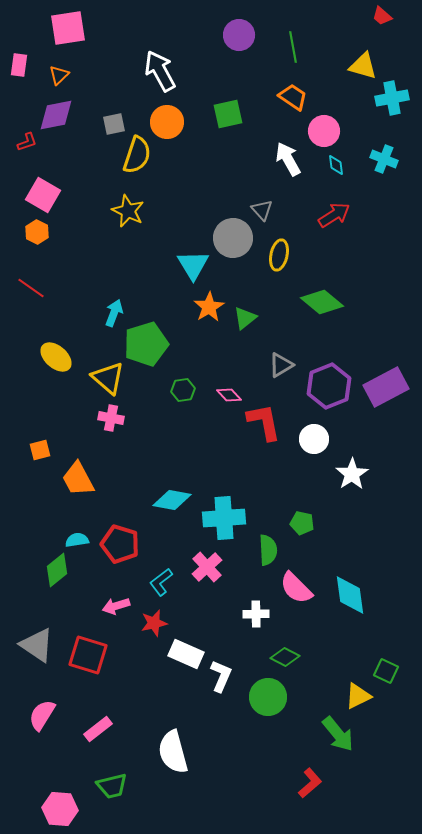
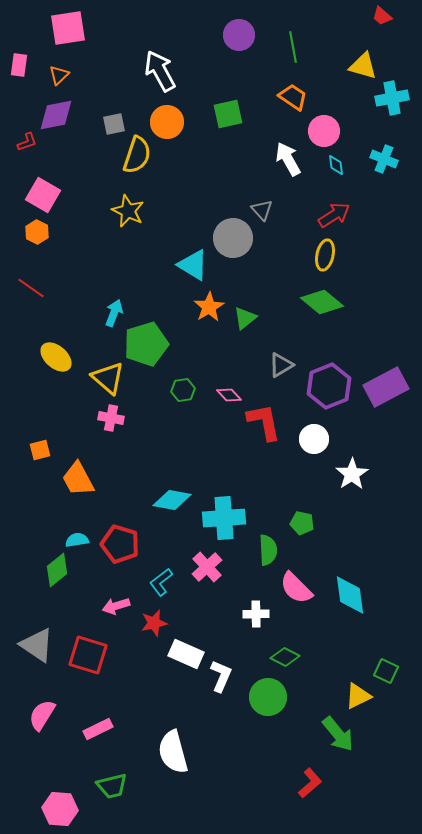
yellow ellipse at (279, 255): moved 46 px right
cyan triangle at (193, 265): rotated 28 degrees counterclockwise
pink rectangle at (98, 729): rotated 12 degrees clockwise
